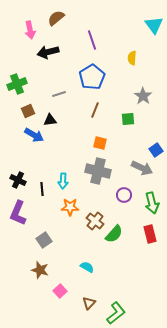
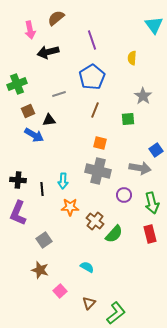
black triangle: moved 1 px left
gray arrow: moved 2 px left; rotated 15 degrees counterclockwise
black cross: rotated 21 degrees counterclockwise
